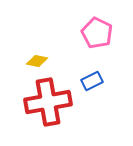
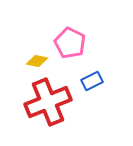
pink pentagon: moved 27 px left, 10 px down
red cross: rotated 12 degrees counterclockwise
